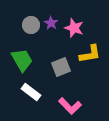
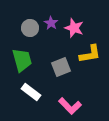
gray circle: moved 1 px left, 3 px down
green trapezoid: rotated 15 degrees clockwise
